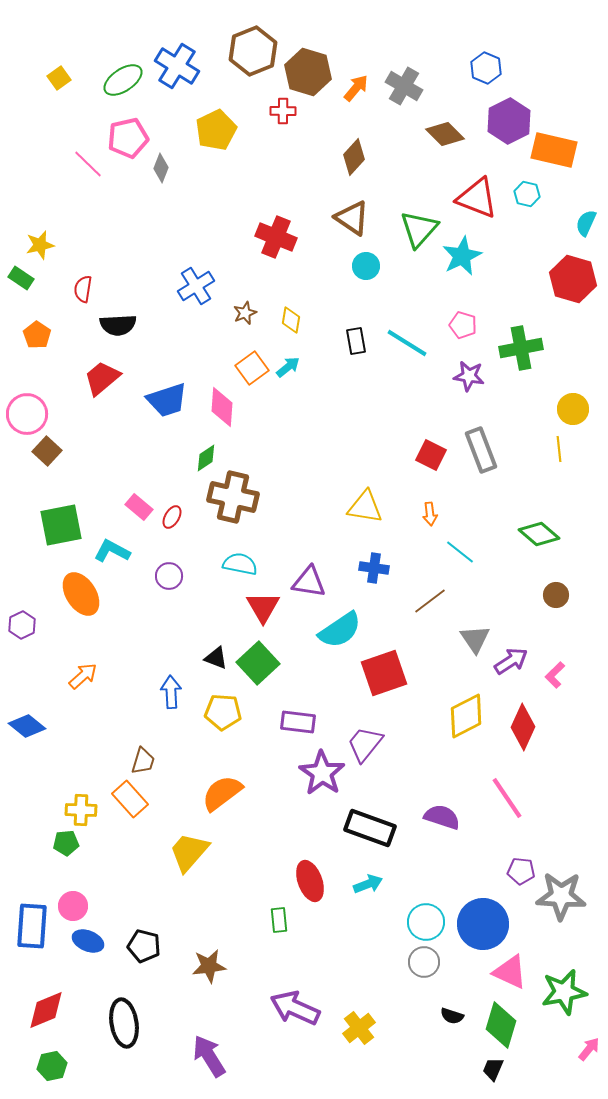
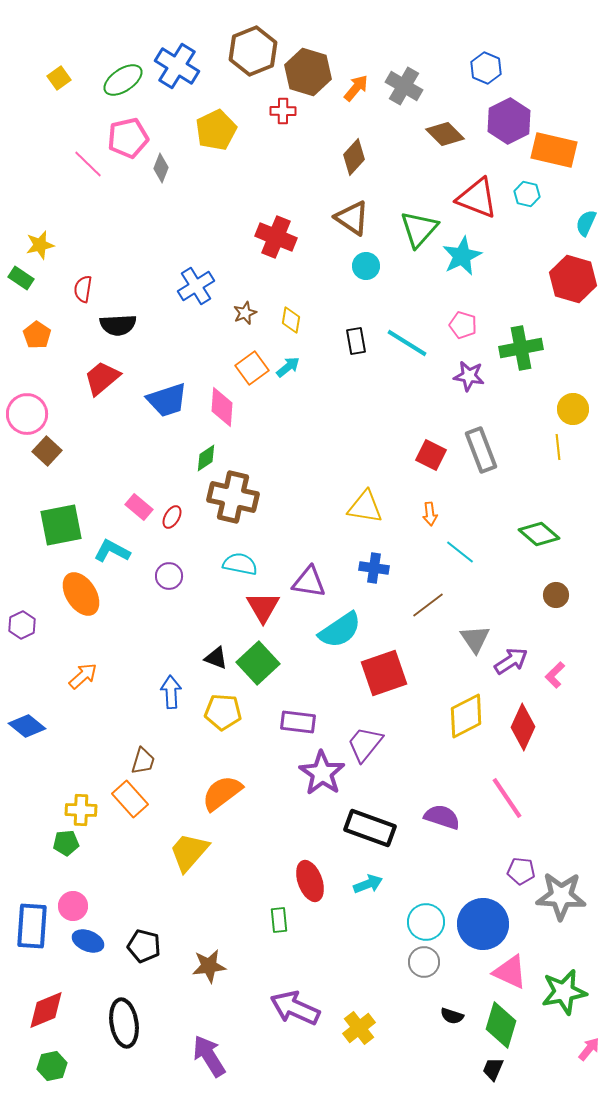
yellow line at (559, 449): moved 1 px left, 2 px up
brown line at (430, 601): moved 2 px left, 4 px down
